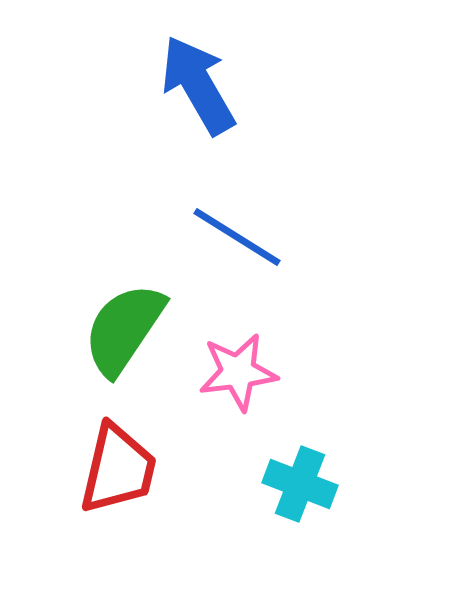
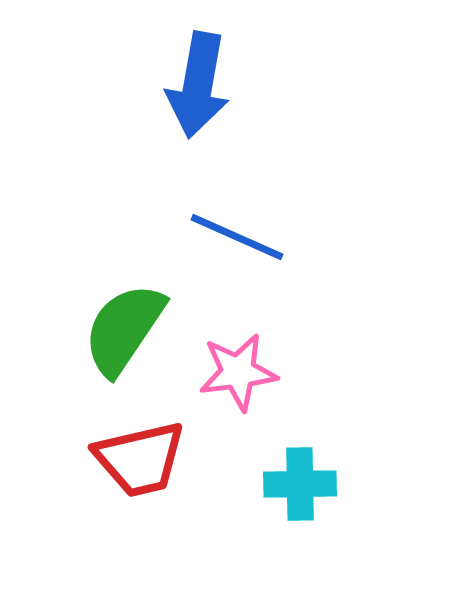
blue arrow: rotated 140 degrees counterclockwise
blue line: rotated 8 degrees counterclockwise
red trapezoid: moved 22 px right, 10 px up; rotated 64 degrees clockwise
cyan cross: rotated 22 degrees counterclockwise
